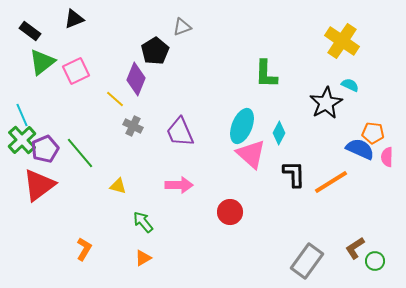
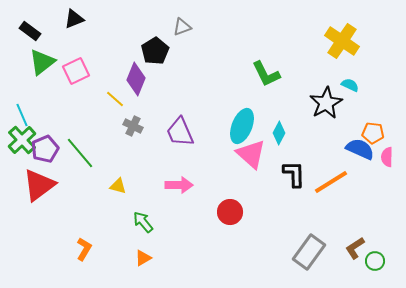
green L-shape: rotated 28 degrees counterclockwise
gray rectangle: moved 2 px right, 9 px up
